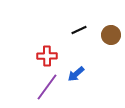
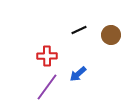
blue arrow: moved 2 px right
